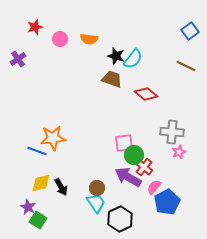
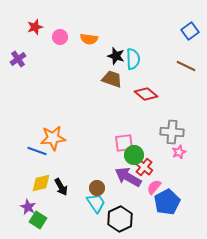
pink circle: moved 2 px up
cyan semicircle: rotated 40 degrees counterclockwise
